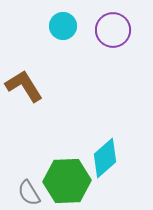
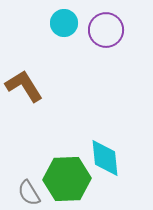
cyan circle: moved 1 px right, 3 px up
purple circle: moved 7 px left
cyan diamond: rotated 54 degrees counterclockwise
green hexagon: moved 2 px up
